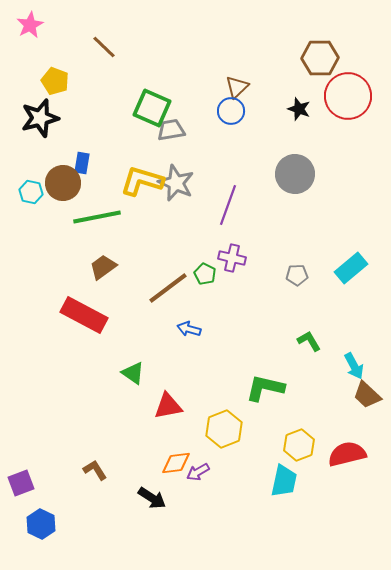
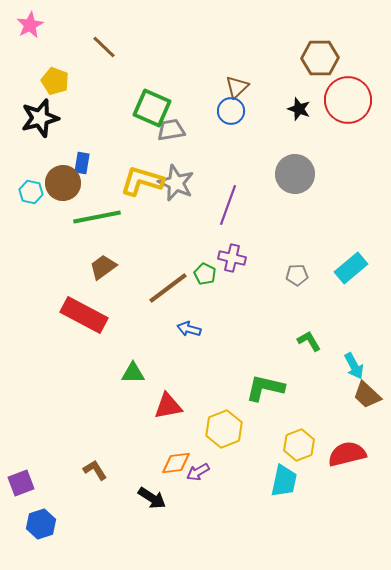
red circle at (348, 96): moved 4 px down
green triangle at (133, 373): rotated 35 degrees counterclockwise
blue hexagon at (41, 524): rotated 16 degrees clockwise
